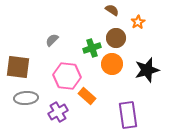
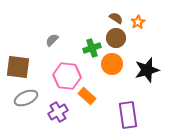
brown semicircle: moved 4 px right, 8 px down
gray ellipse: rotated 20 degrees counterclockwise
